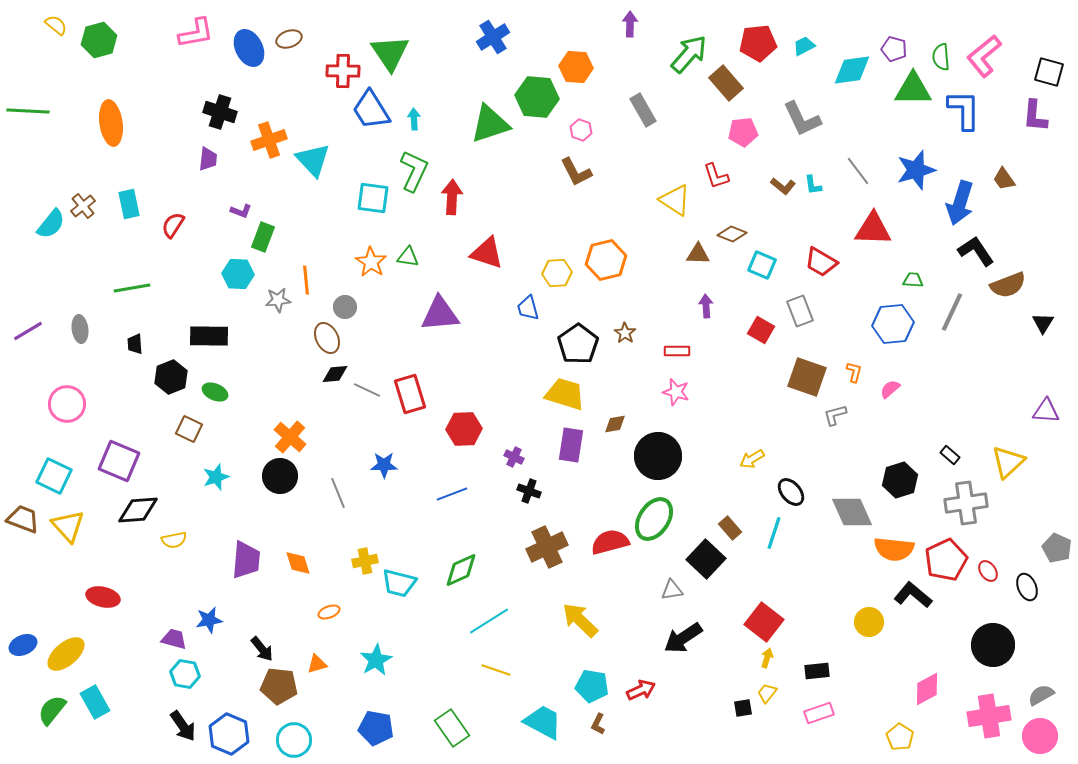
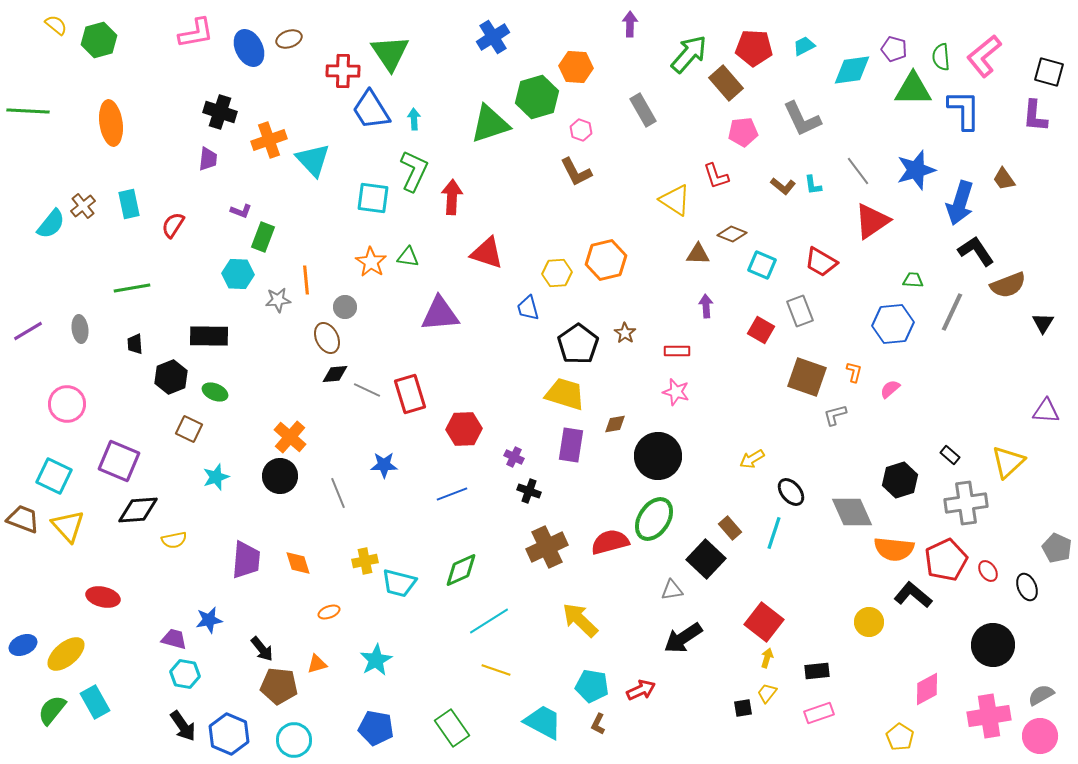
red pentagon at (758, 43): moved 4 px left, 5 px down; rotated 9 degrees clockwise
green hexagon at (537, 97): rotated 21 degrees counterclockwise
red triangle at (873, 229): moved 1 px left, 8 px up; rotated 36 degrees counterclockwise
